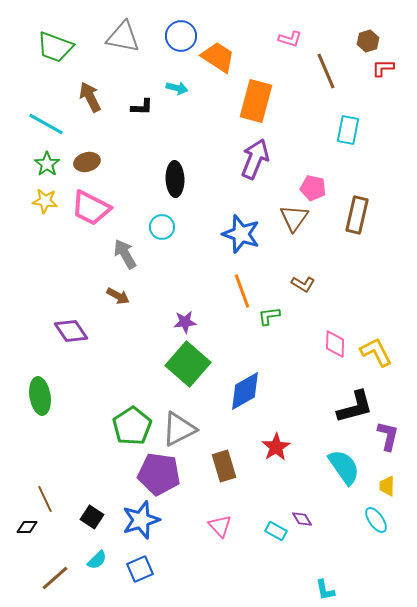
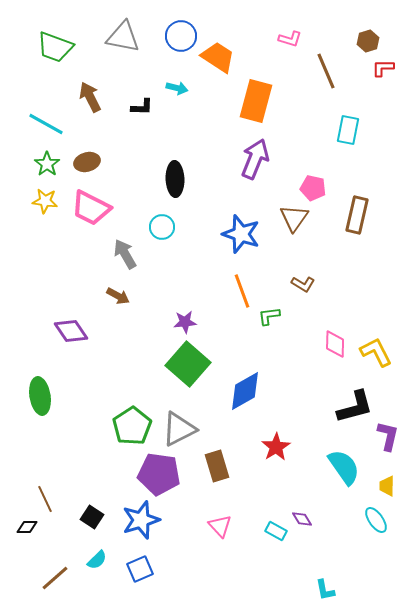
brown rectangle at (224, 466): moved 7 px left
